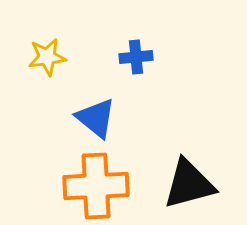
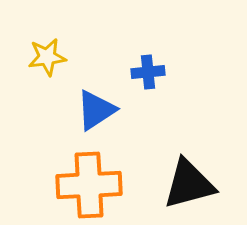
blue cross: moved 12 px right, 15 px down
blue triangle: moved 8 px up; rotated 48 degrees clockwise
orange cross: moved 7 px left, 1 px up
